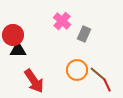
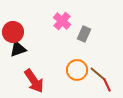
red circle: moved 3 px up
black triangle: moved 1 px up; rotated 18 degrees counterclockwise
